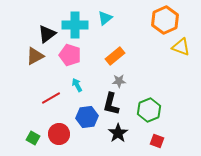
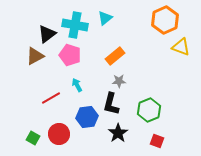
cyan cross: rotated 10 degrees clockwise
